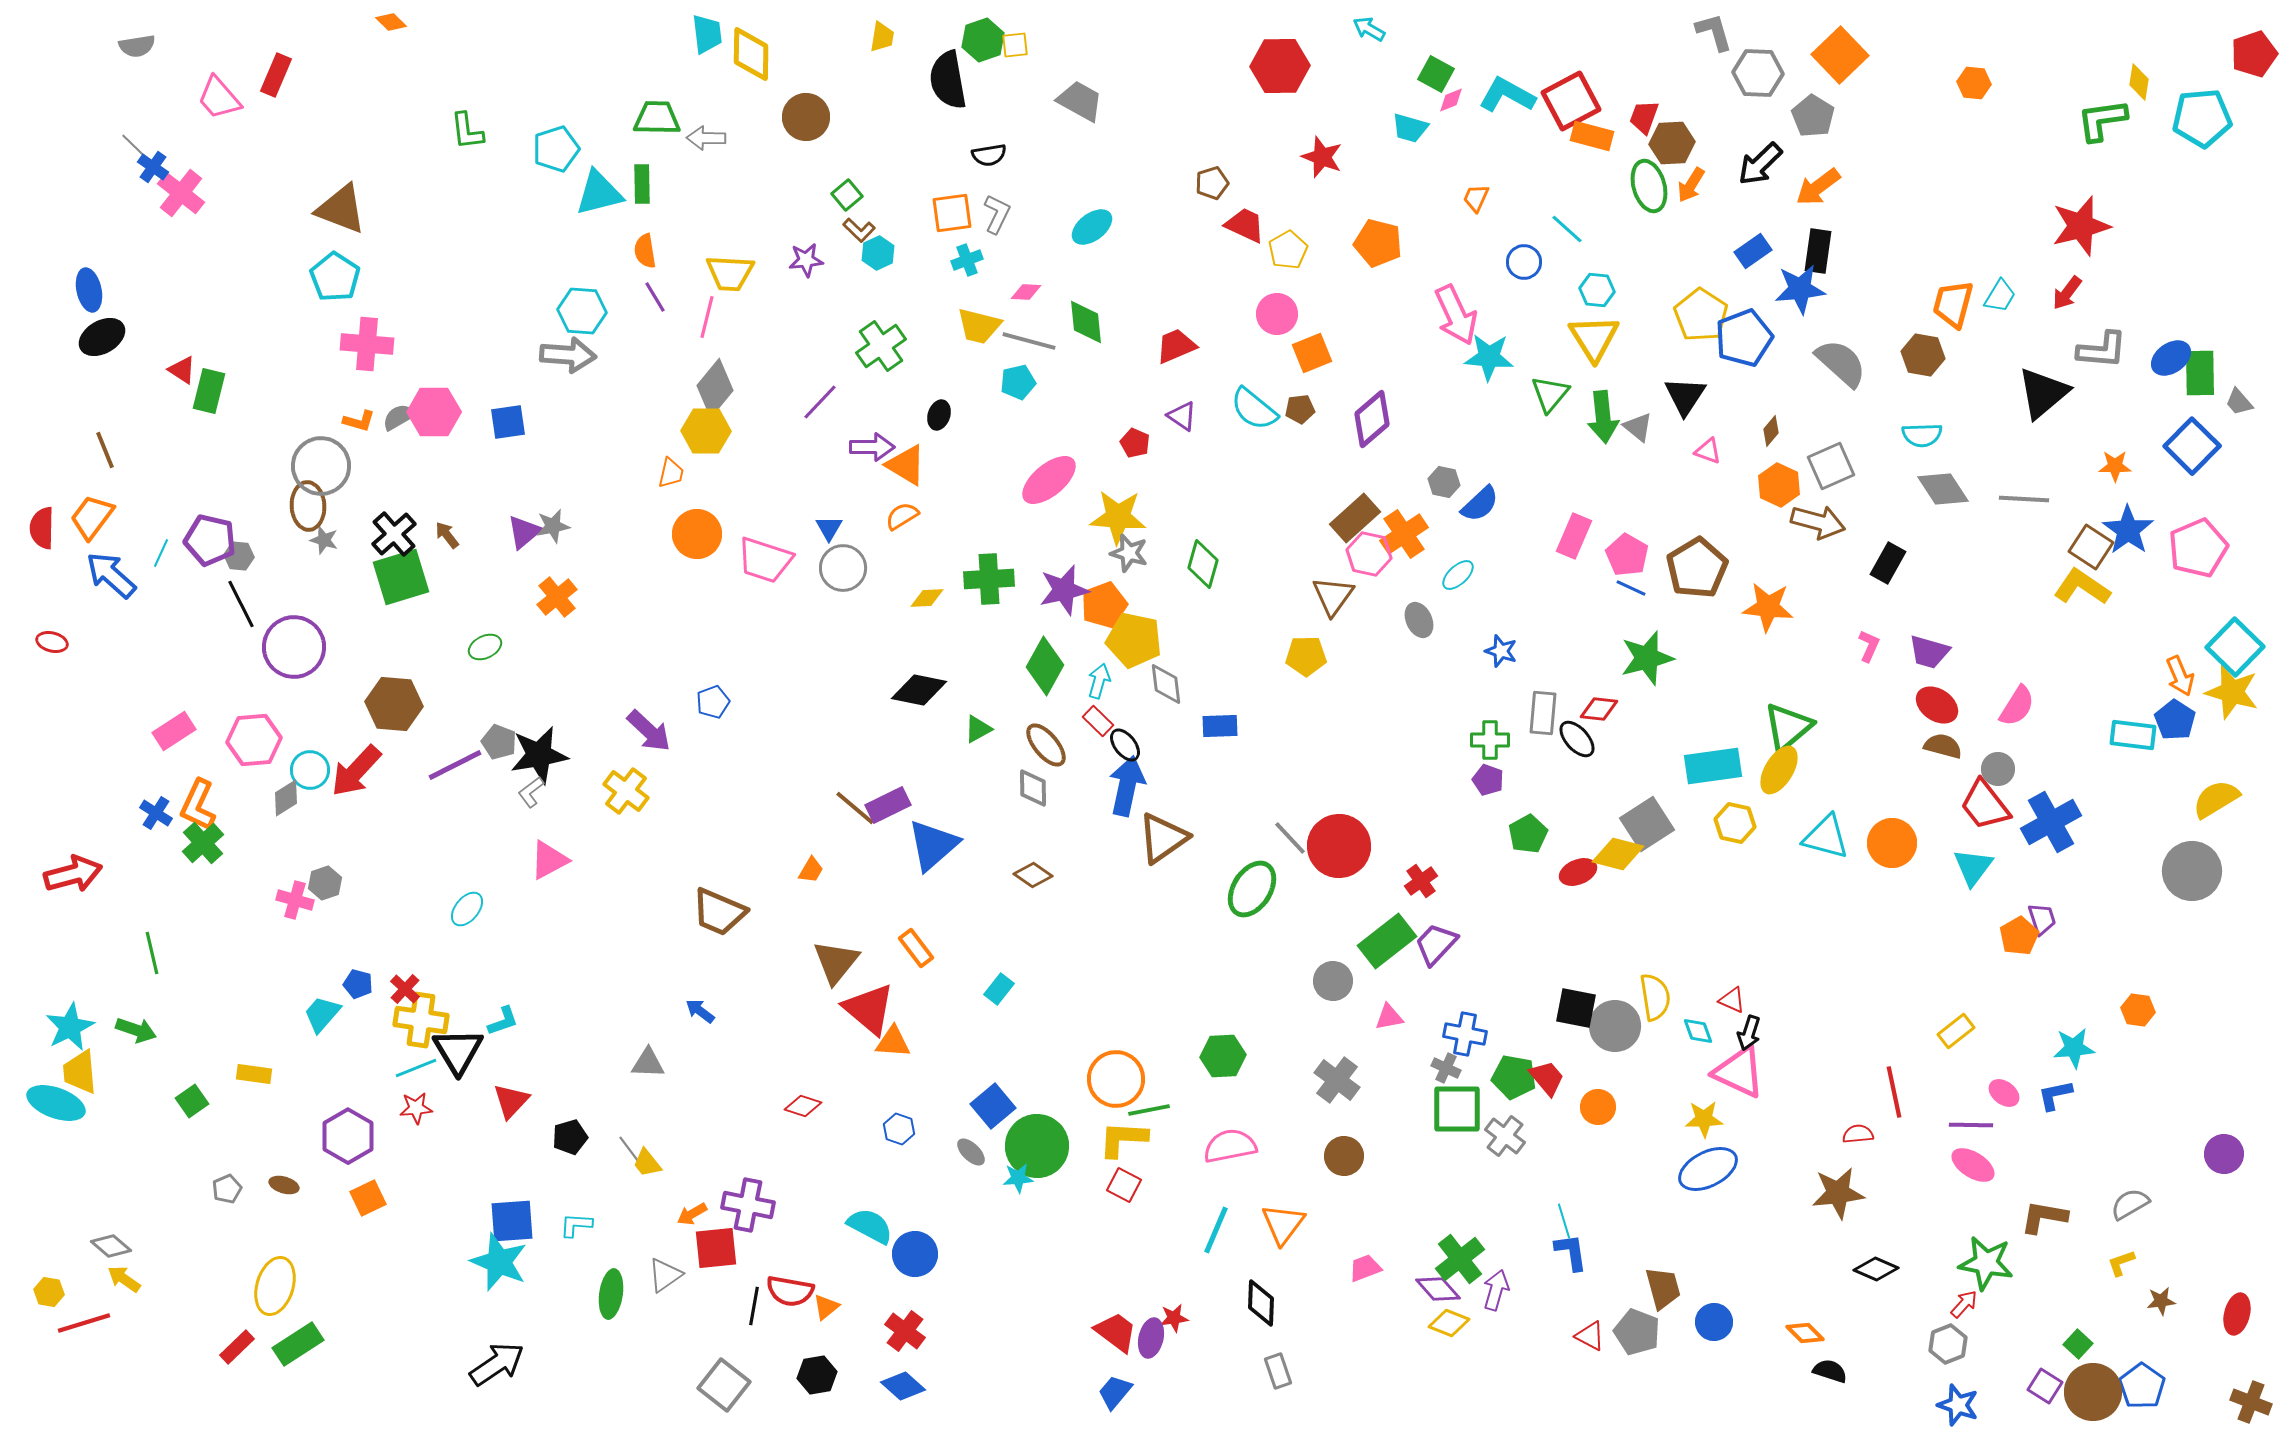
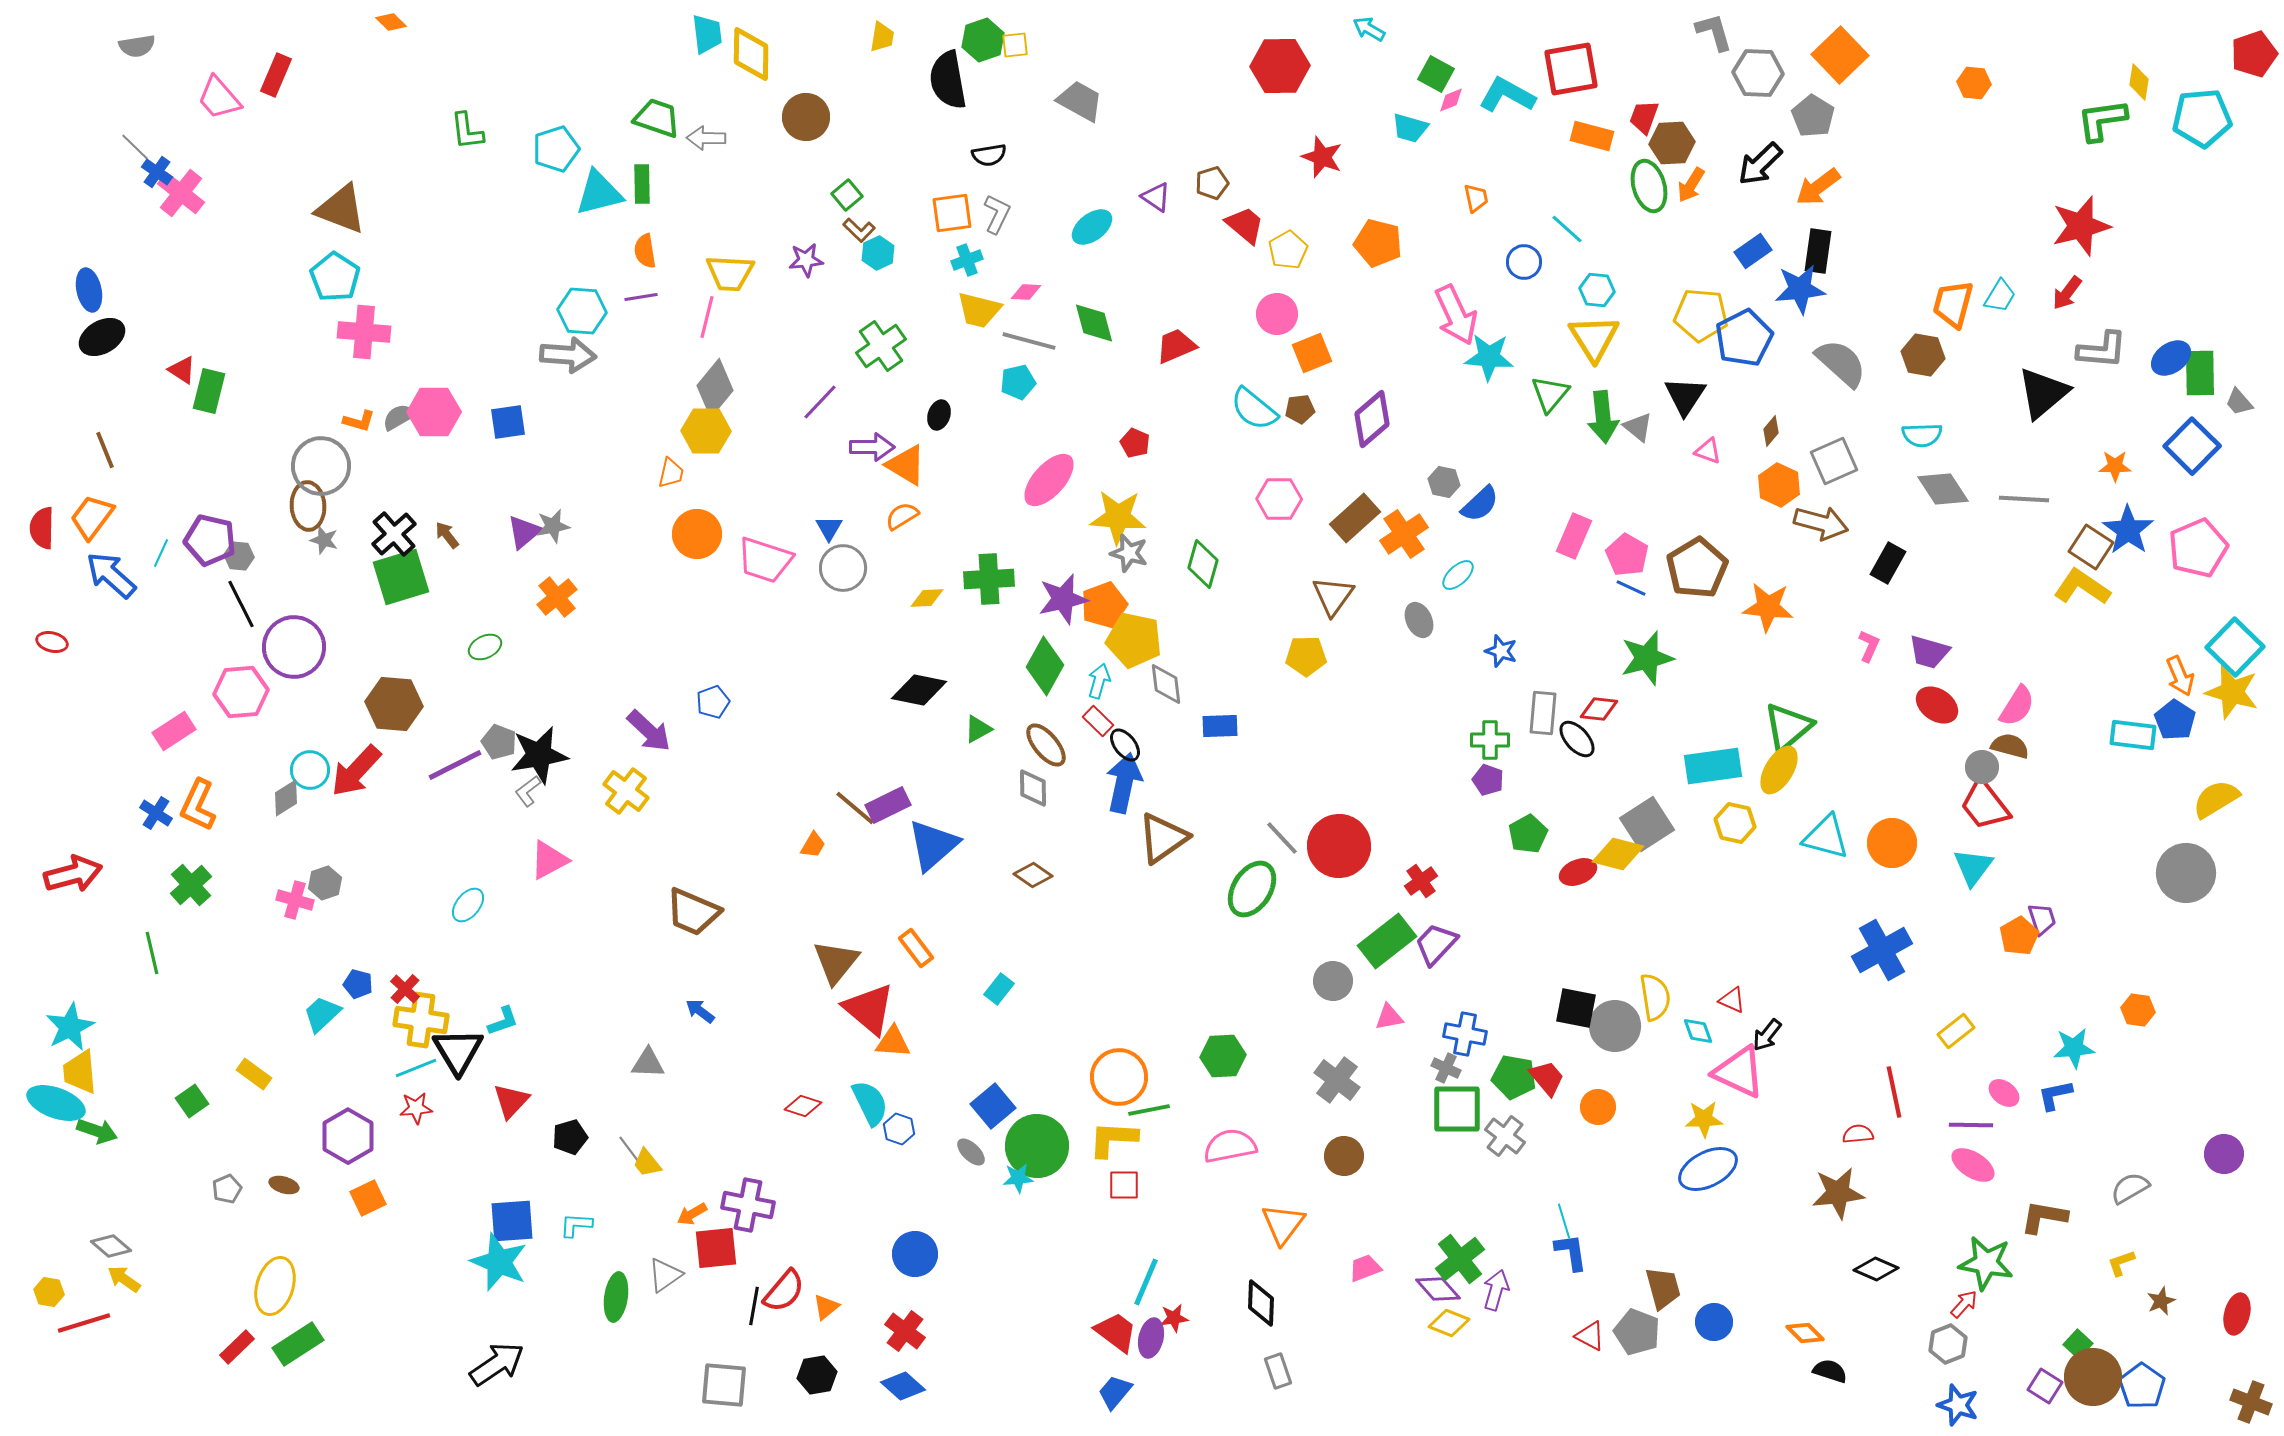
red square at (1571, 101): moved 32 px up; rotated 18 degrees clockwise
green trapezoid at (657, 118): rotated 18 degrees clockwise
blue cross at (153, 167): moved 4 px right, 5 px down
orange trapezoid at (1476, 198): rotated 144 degrees clockwise
red trapezoid at (1245, 225): rotated 15 degrees clockwise
purple line at (655, 297): moved 14 px left; rotated 68 degrees counterclockwise
yellow pentagon at (1701, 315): rotated 28 degrees counterclockwise
green diamond at (1086, 322): moved 8 px right, 1 px down; rotated 9 degrees counterclockwise
yellow trapezoid at (979, 326): moved 16 px up
blue pentagon at (1744, 338): rotated 6 degrees counterclockwise
pink cross at (367, 344): moved 3 px left, 12 px up
purple triangle at (1182, 416): moved 26 px left, 219 px up
gray square at (1831, 466): moved 3 px right, 5 px up
pink ellipse at (1049, 480): rotated 8 degrees counterclockwise
brown arrow at (1818, 522): moved 3 px right, 1 px down
pink hexagon at (1369, 554): moved 90 px left, 55 px up; rotated 12 degrees counterclockwise
purple star at (1064, 590): moved 1 px left, 9 px down
pink hexagon at (254, 740): moved 13 px left, 48 px up
brown semicircle at (1943, 746): moved 67 px right
gray circle at (1998, 769): moved 16 px left, 2 px up
blue arrow at (1127, 786): moved 3 px left, 3 px up
gray L-shape at (531, 792): moved 3 px left, 1 px up
blue cross at (2051, 822): moved 169 px left, 128 px down
gray line at (1290, 838): moved 8 px left
green cross at (203, 843): moved 12 px left, 42 px down
orange trapezoid at (811, 870): moved 2 px right, 25 px up
gray circle at (2192, 871): moved 6 px left, 2 px down
cyan ellipse at (467, 909): moved 1 px right, 4 px up
brown trapezoid at (719, 912): moved 26 px left
cyan trapezoid at (322, 1014): rotated 6 degrees clockwise
green arrow at (136, 1030): moved 39 px left, 101 px down
black arrow at (1749, 1033): moved 18 px right, 2 px down; rotated 20 degrees clockwise
yellow rectangle at (254, 1074): rotated 28 degrees clockwise
orange circle at (1116, 1079): moved 3 px right, 2 px up
yellow L-shape at (1123, 1139): moved 10 px left
red square at (1124, 1185): rotated 28 degrees counterclockwise
gray semicircle at (2130, 1204): moved 16 px up
cyan semicircle at (870, 1226): moved 123 px up; rotated 36 degrees clockwise
cyan line at (1216, 1230): moved 70 px left, 52 px down
red semicircle at (790, 1291): moved 6 px left; rotated 60 degrees counterclockwise
green ellipse at (611, 1294): moved 5 px right, 3 px down
brown star at (2161, 1301): rotated 16 degrees counterclockwise
gray square at (724, 1385): rotated 33 degrees counterclockwise
brown circle at (2093, 1392): moved 15 px up
